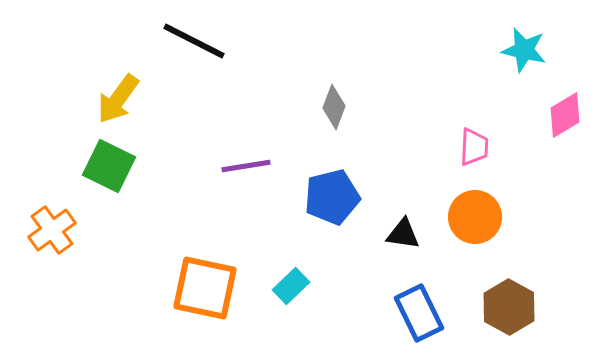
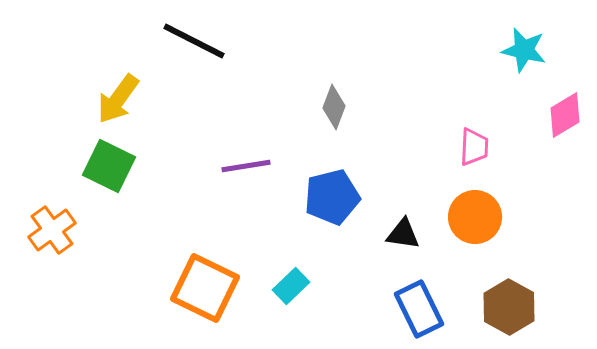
orange square: rotated 14 degrees clockwise
blue rectangle: moved 4 px up
